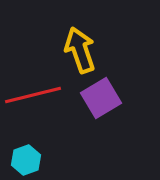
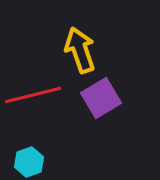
cyan hexagon: moved 3 px right, 2 px down
